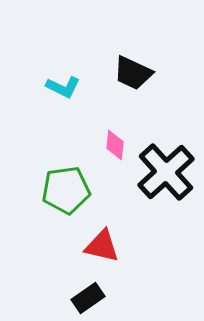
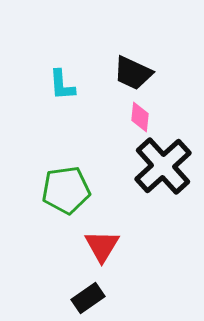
cyan L-shape: moved 1 px left, 2 px up; rotated 60 degrees clockwise
pink diamond: moved 25 px right, 28 px up
black cross: moved 3 px left, 6 px up
red triangle: rotated 48 degrees clockwise
